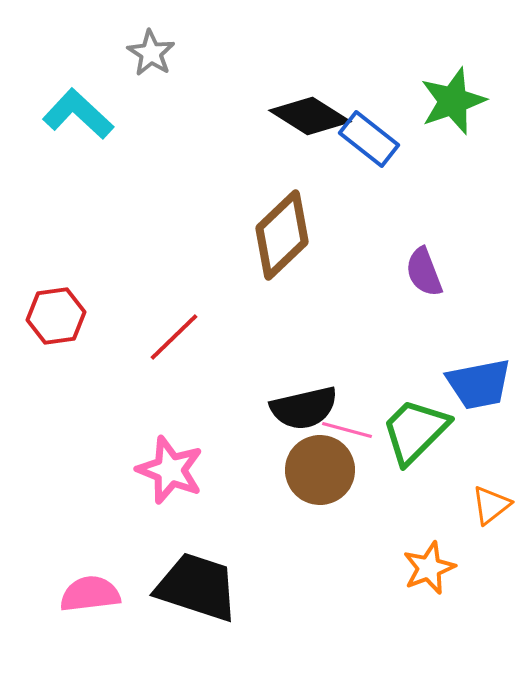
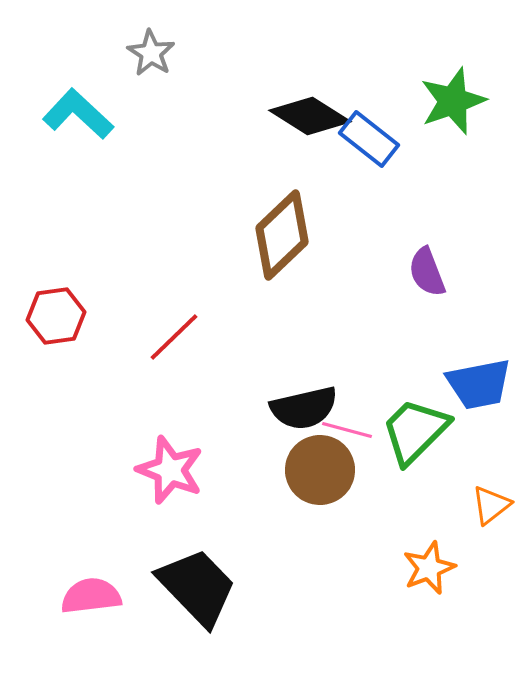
purple semicircle: moved 3 px right
black trapezoid: rotated 28 degrees clockwise
pink semicircle: moved 1 px right, 2 px down
